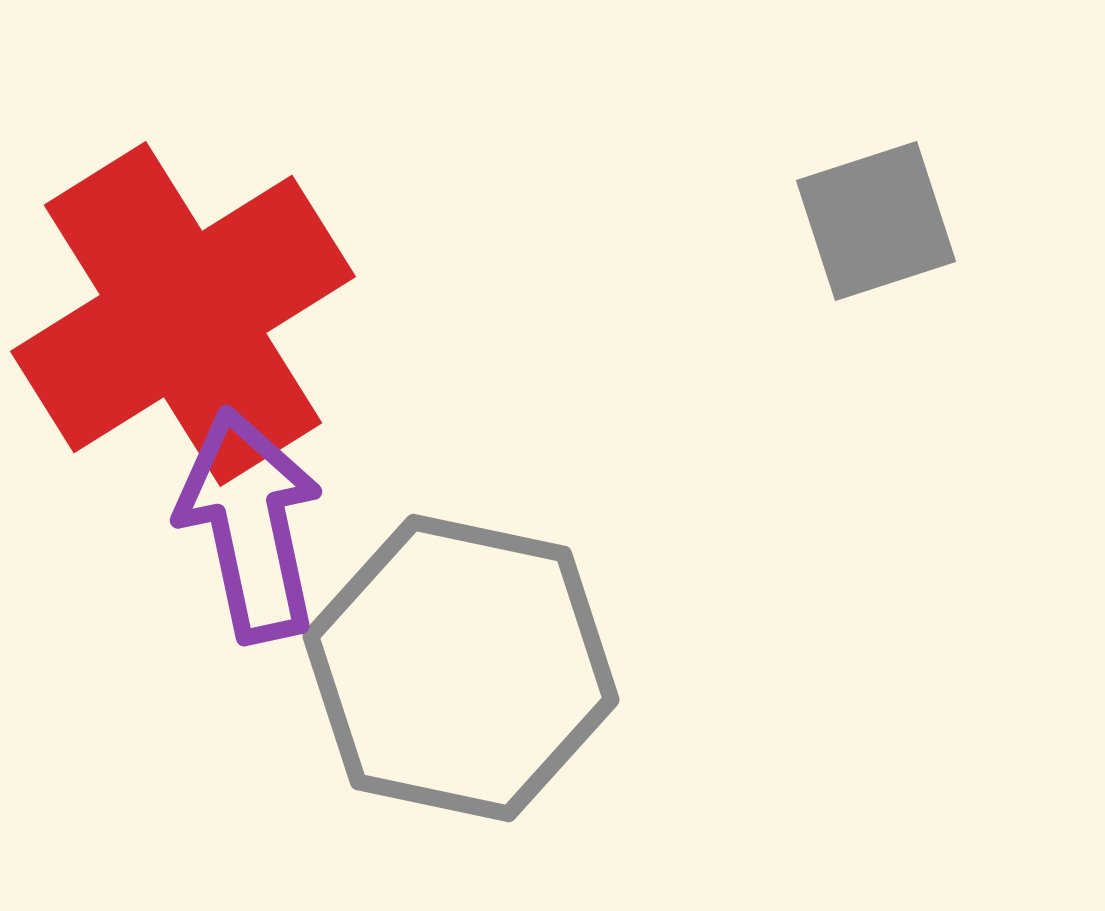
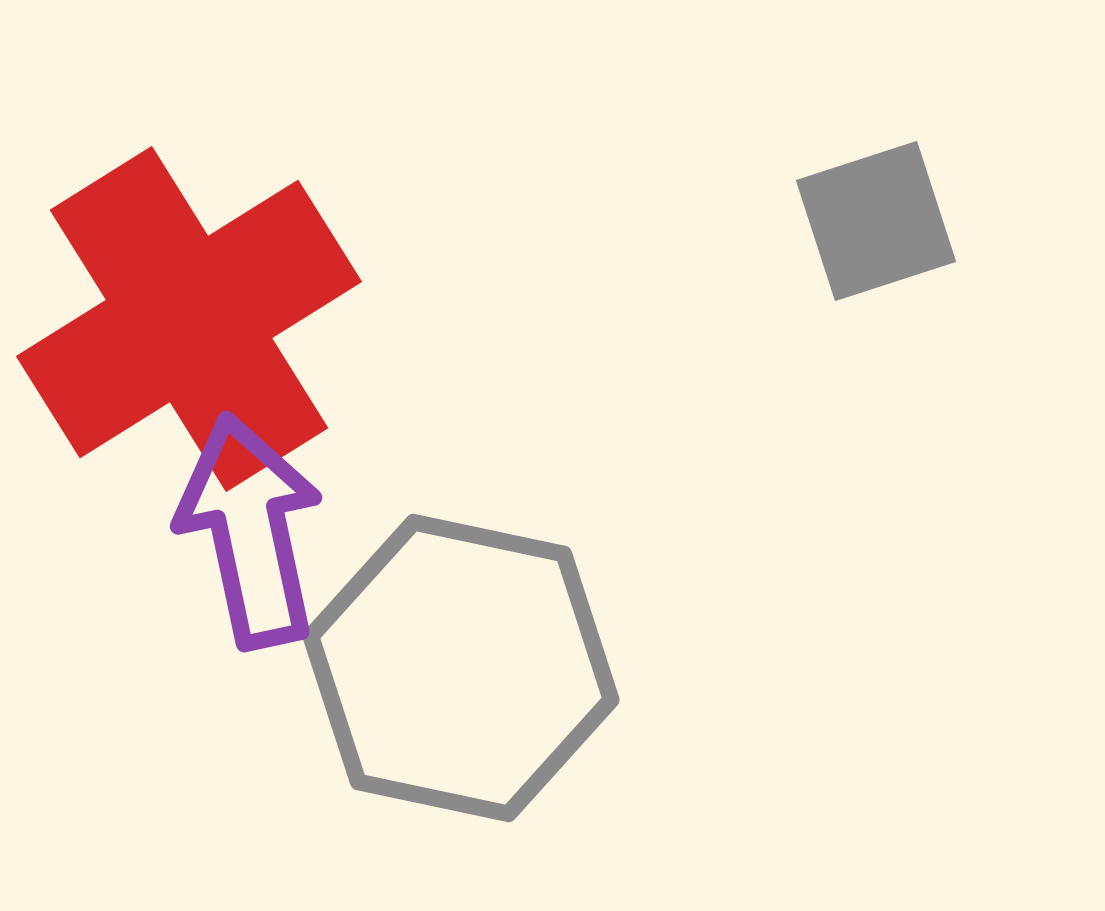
red cross: moved 6 px right, 5 px down
purple arrow: moved 6 px down
